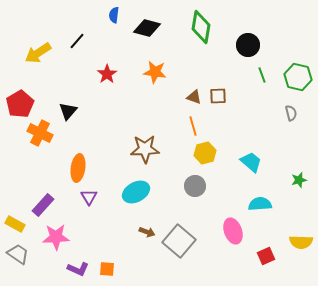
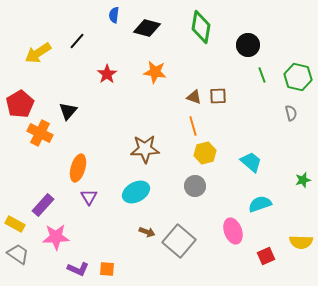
orange ellipse: rotated 8 degrees clockwise
green star: moved 4 px right
cyan semicircle: rotated 15 degrees counterclockwise
